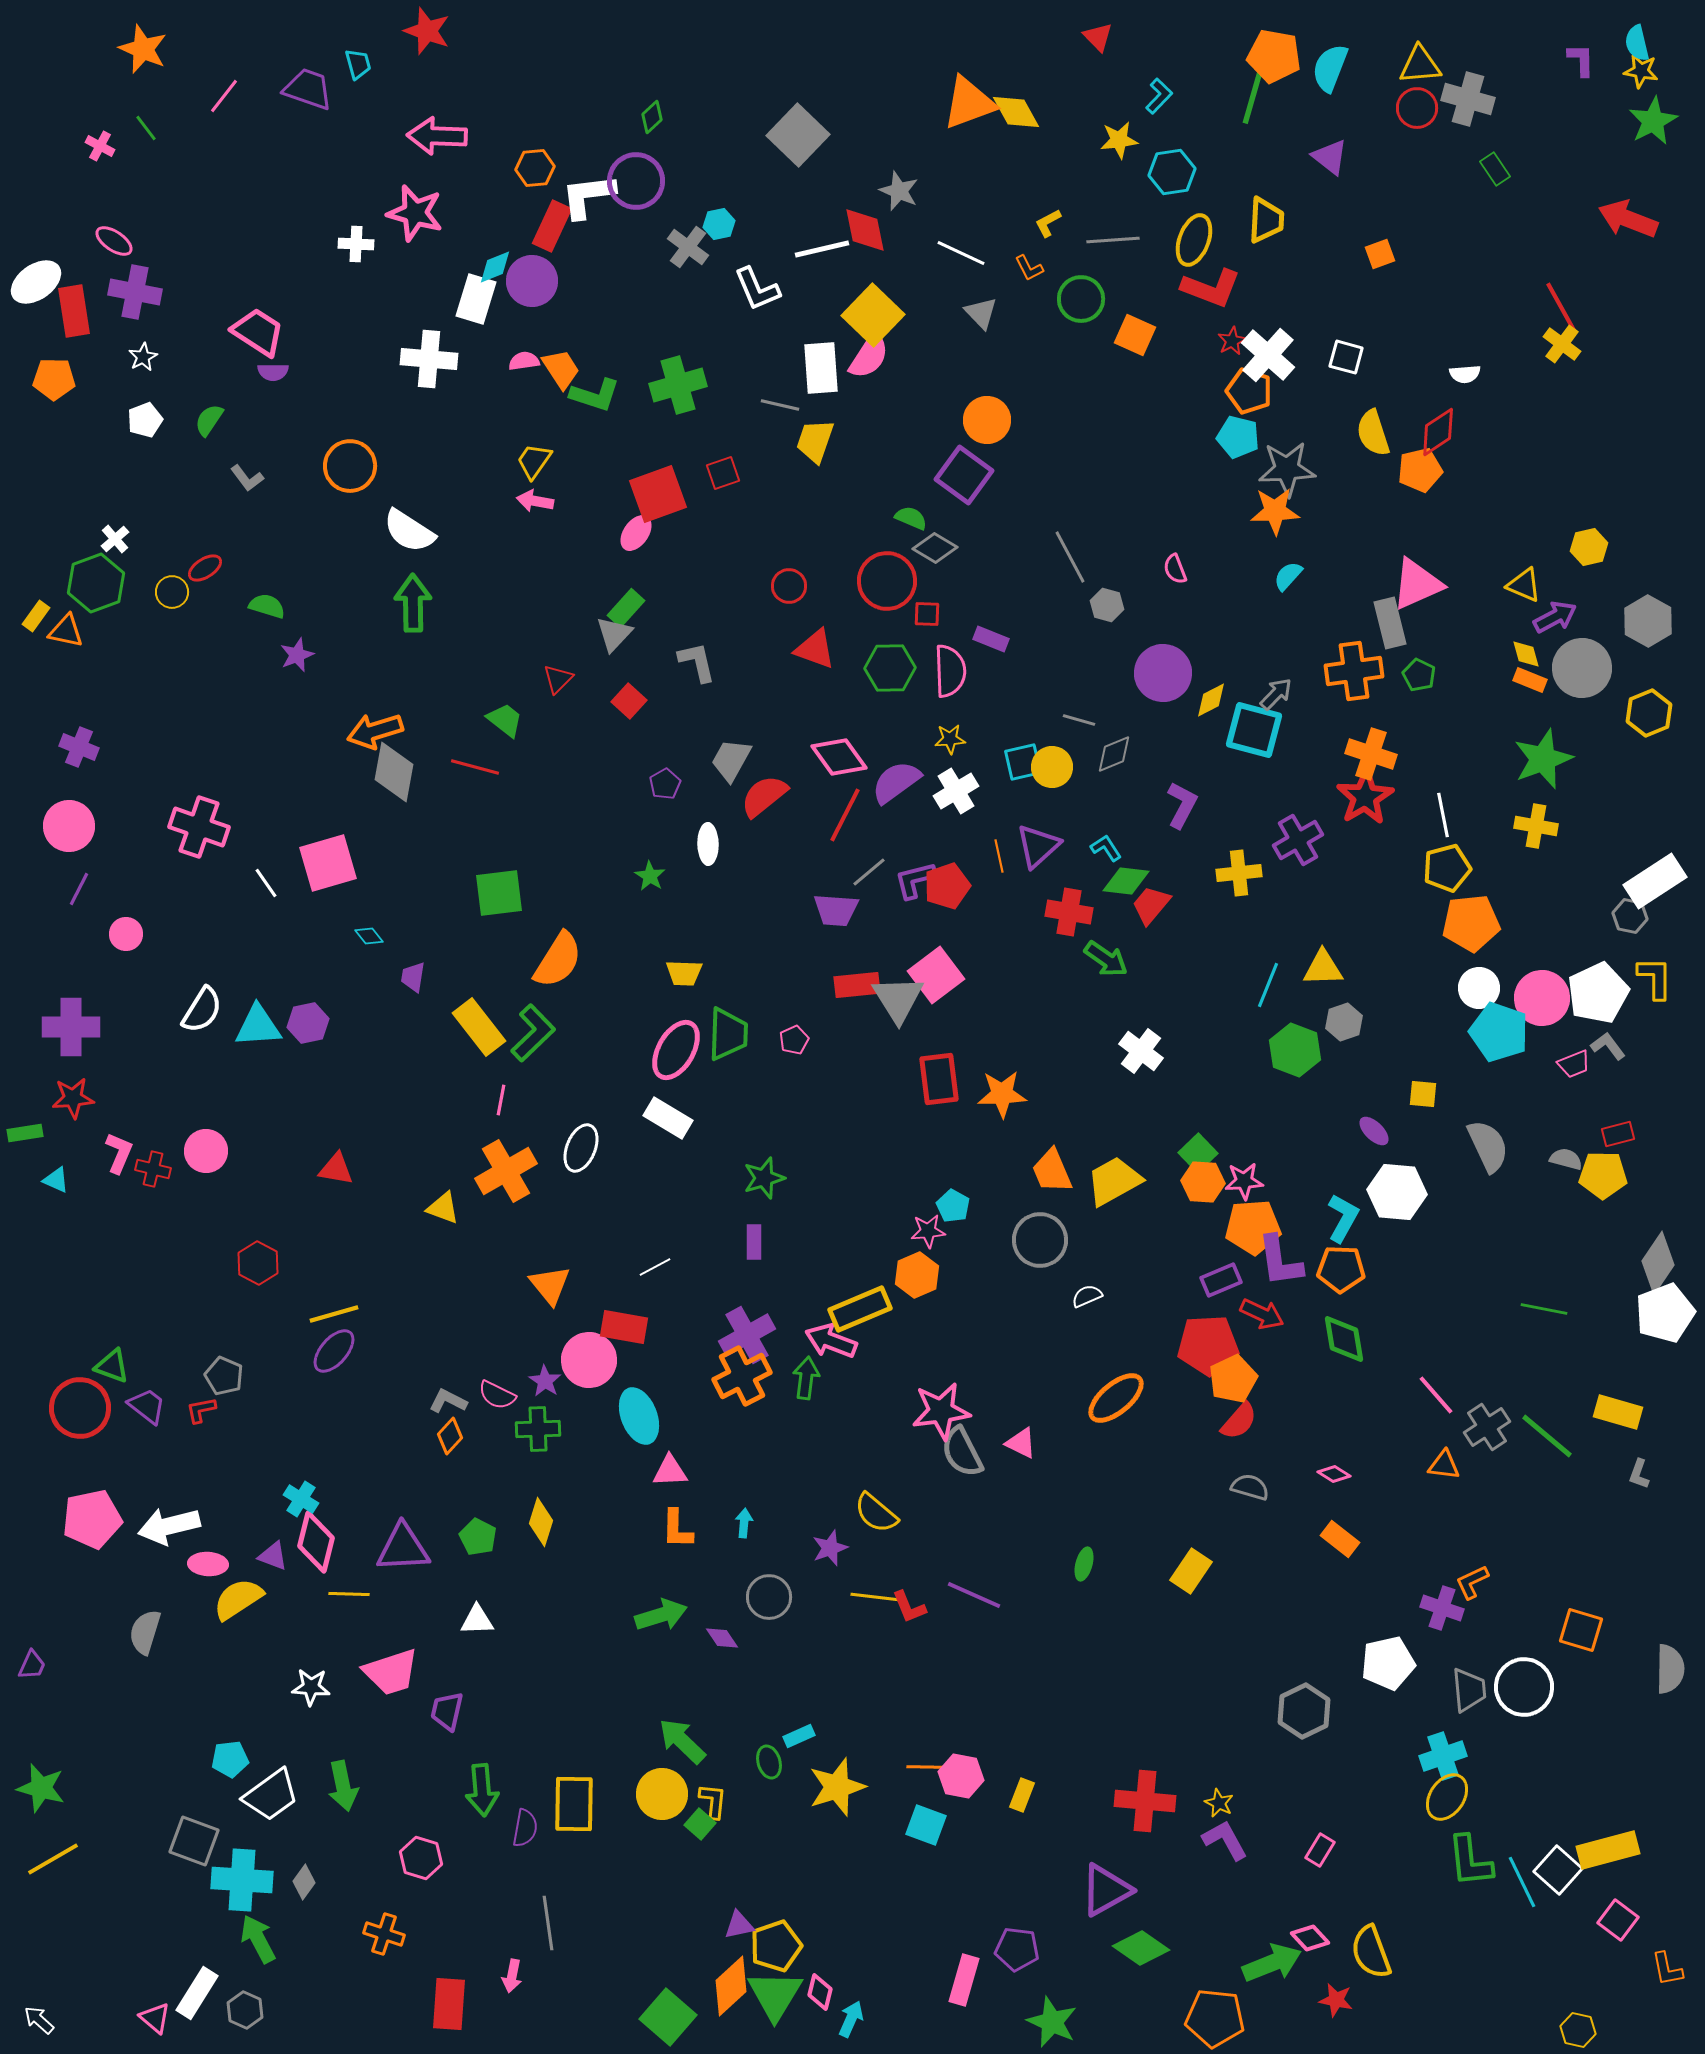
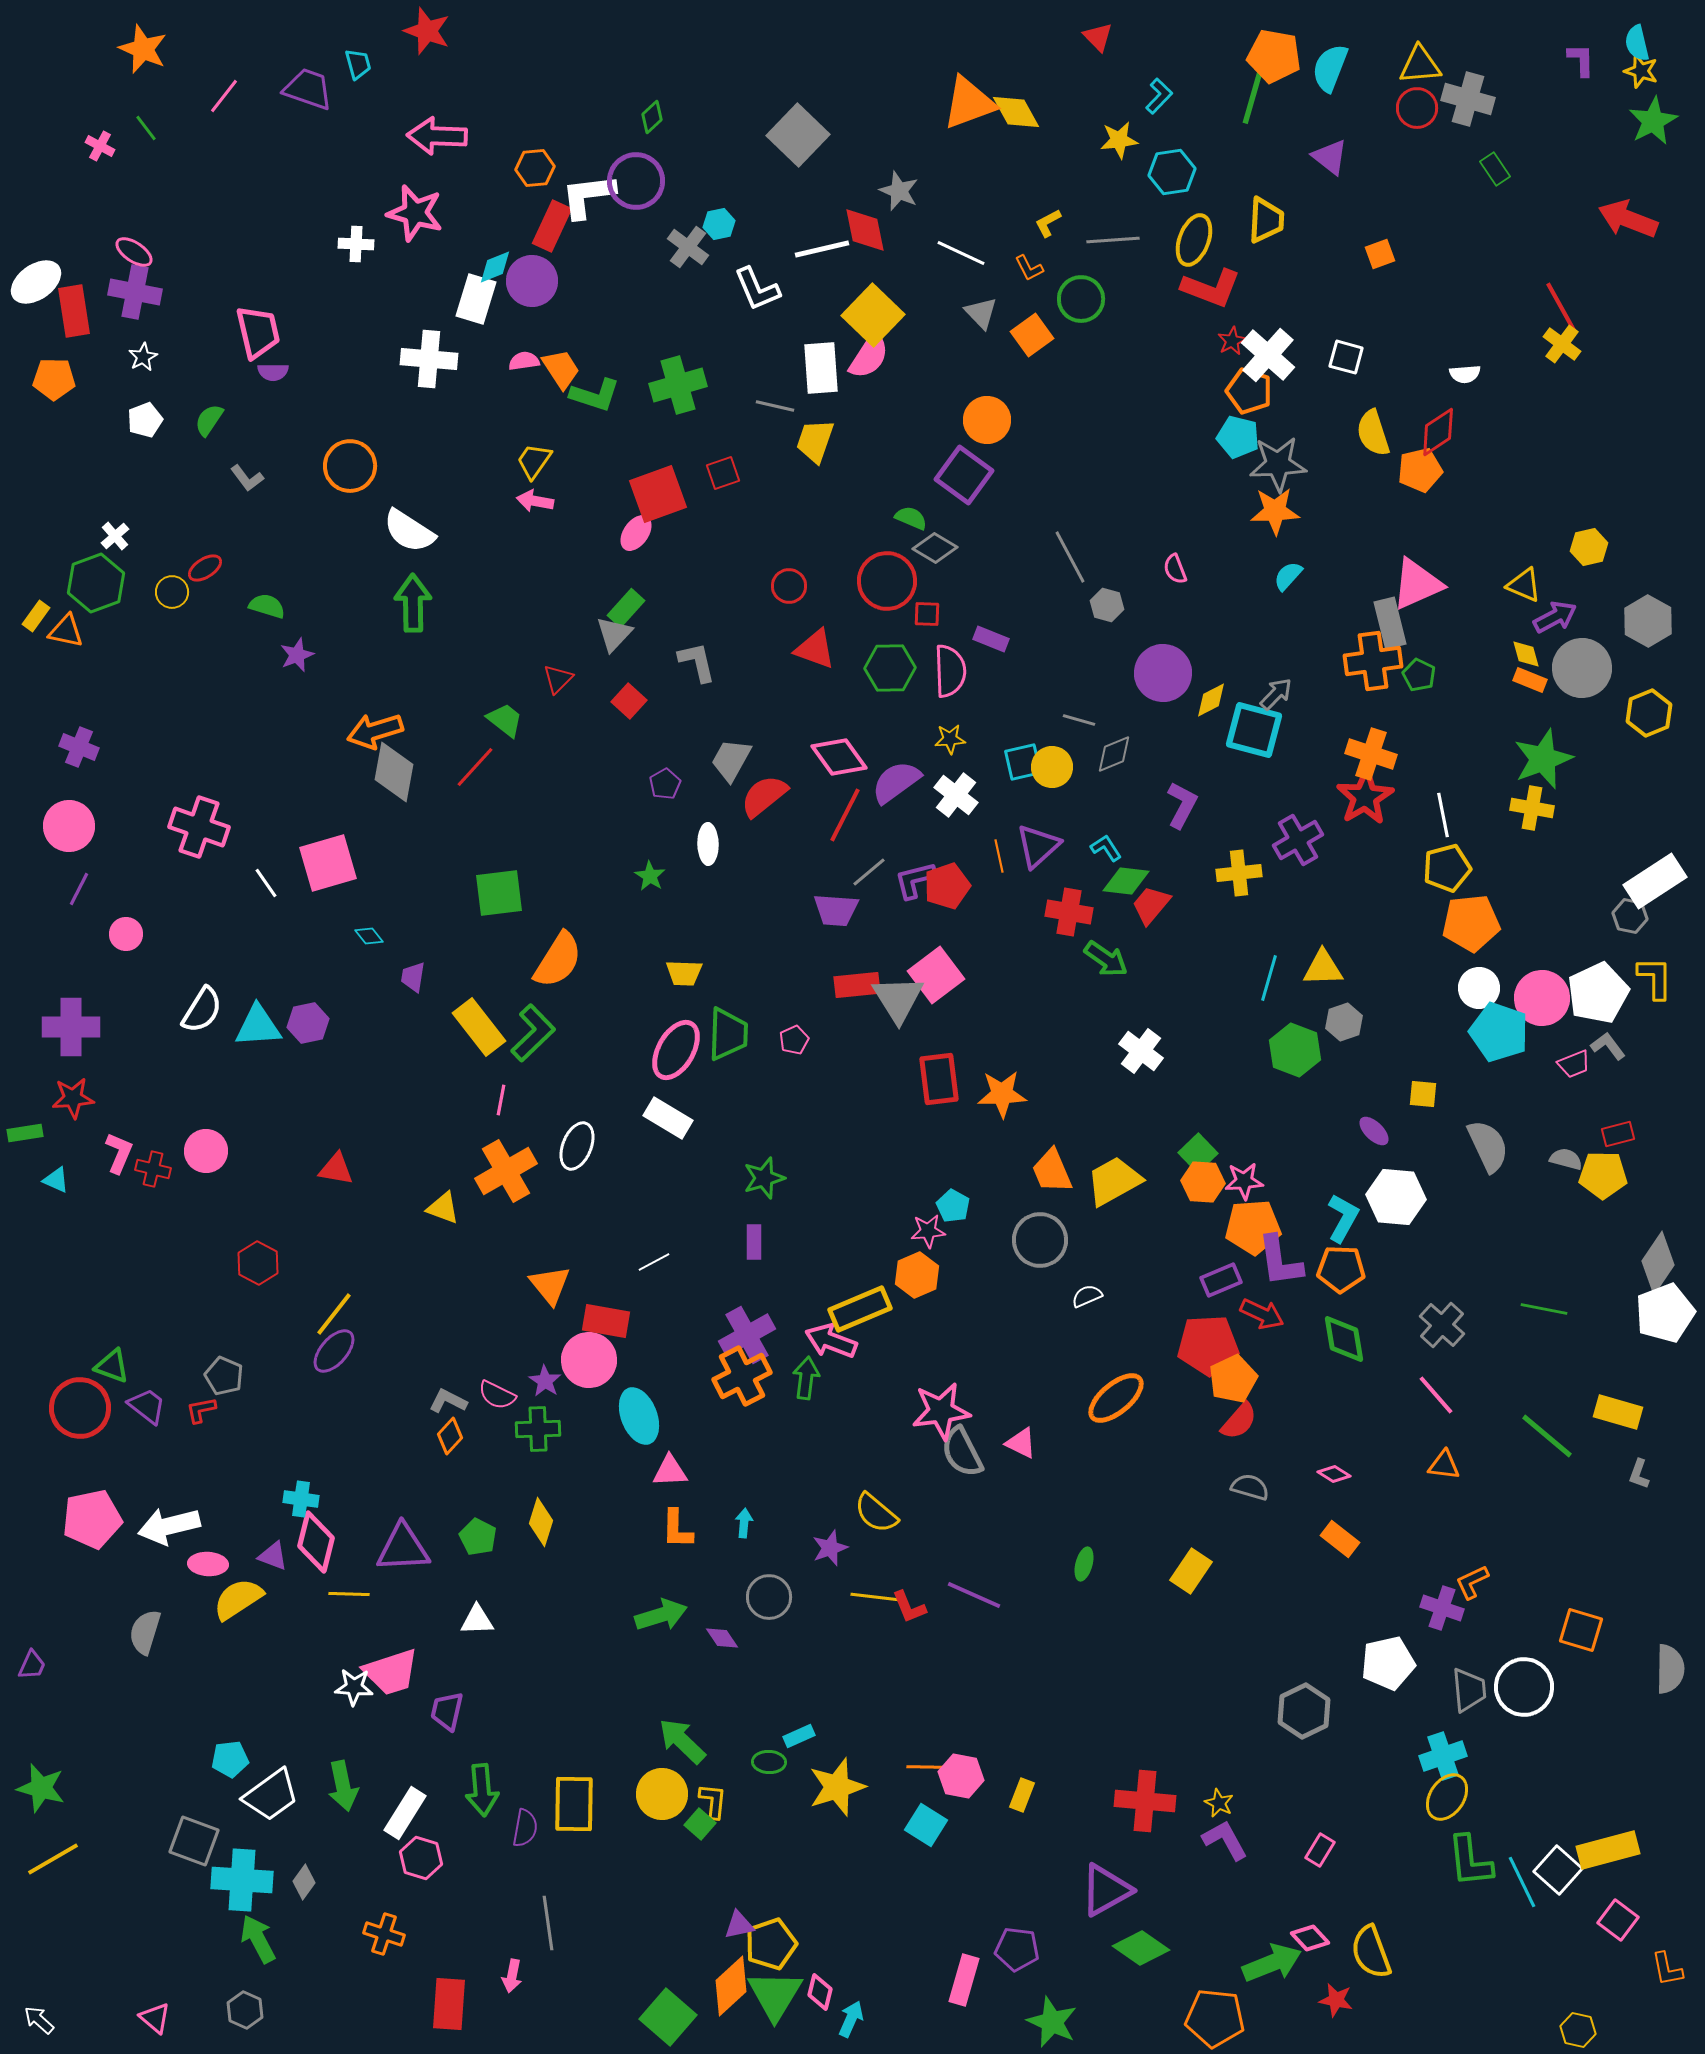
yellow star at (1641, 71): rotated 8 degrees clockwise
pink ellipse at (114, 241): moved 20 px right, 11 px down
pink trapezoid at (258, 332): rotated 44 degrees clockwise
orange square at (1135, 335): moved 103 px left; rotated 30 degrees clockwise
gray line at (780, 405): moved 5 px left, 1 px down
gray star at (1287, 469): moved 9 px left, 5 px up
white cross at (115, 539): moved 3 px up
orange cross at (1354, 671): moved 19 px right, 10 px up
red line at (475, 767): rotated 63 degrees counterclockwise
white cross at (956, 791): moved 4 px down; rotated 21 degrees counterclockwise
yellow cross at (1536, 826): moved 4 px left, 18 px up
cyan line at (1268, 985): moved 1 px right, 7 px up; rotated 6 degrees counterclockwise
white ellipse at (581, 1148): moved 4 px left, 2 px up
white hexagon at (1397, 1192): moved 1 px left, 5 px down
white line at (655, 1267): moved 1 px left, 5 px up
yellow line at (334, 1314): rotated 36 degrees counterclockwise
red rectangle at (624, 1327): moved 18 px left, 6 px up
gray cross at (1487, 1427): moved 45 px left, 102 px up; rotated 15 degrees counterclockwise
cyan cross at (301, 1499): rotated 24 degrees counterclockwise
white star at (311, 1687): moved 43 px right
green ellipse at (769, 1762): rotated 72 degrees counterclockwise
cyan square at (926, 1825): rotated 12 degrees clockwise
yellow pentagon at (776, 1946): moved 5 px left, 2 px up
white rectangle at (197, 1993): moved 208 px right, 180 px up
